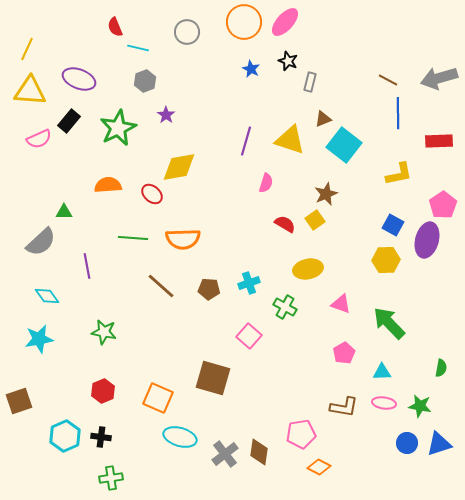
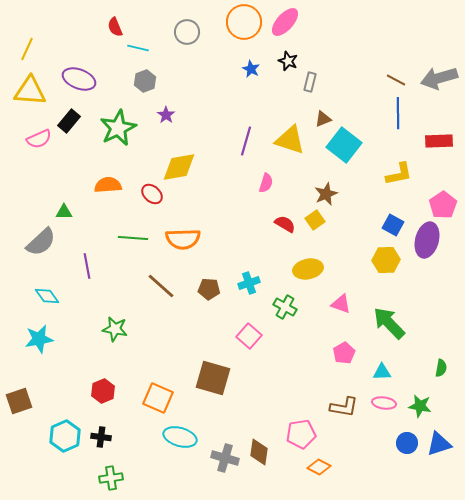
brown line at (388, 80): moved 8 px right
green star at (104, 332): moved 11 px right, 3 px up
gray cross at (225, 454): moved 4 px down; rotated 36 degrees counterclockwise
